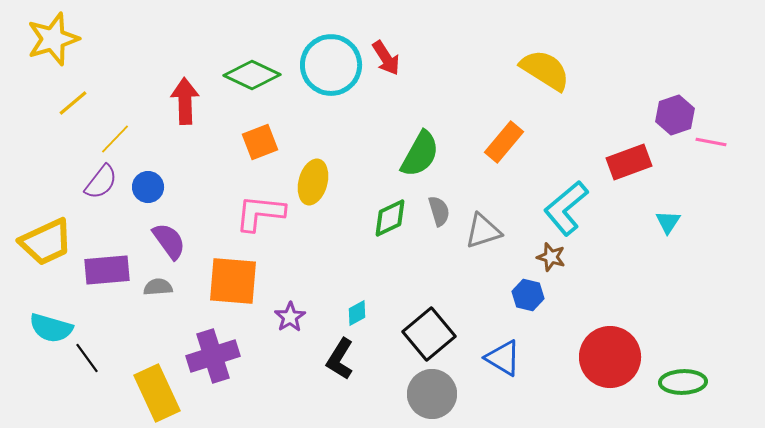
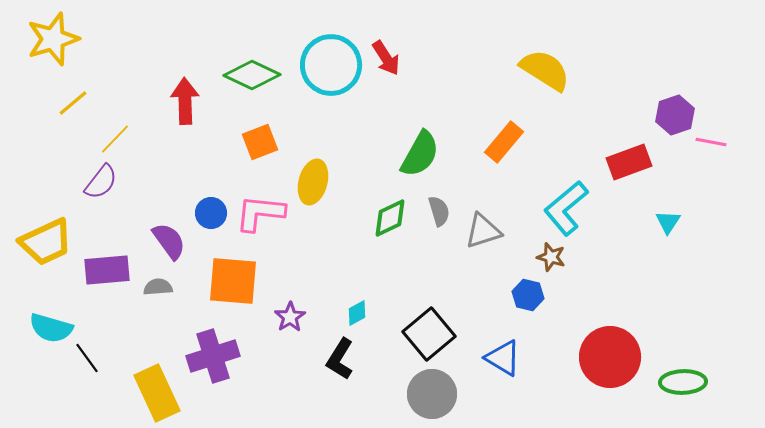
blue circle at (148, 187): moved 63 px right, 26 px down
